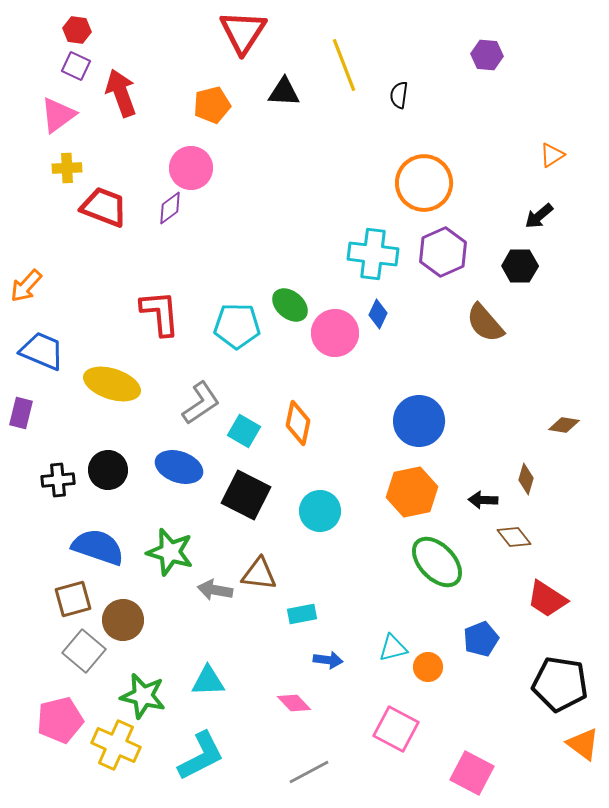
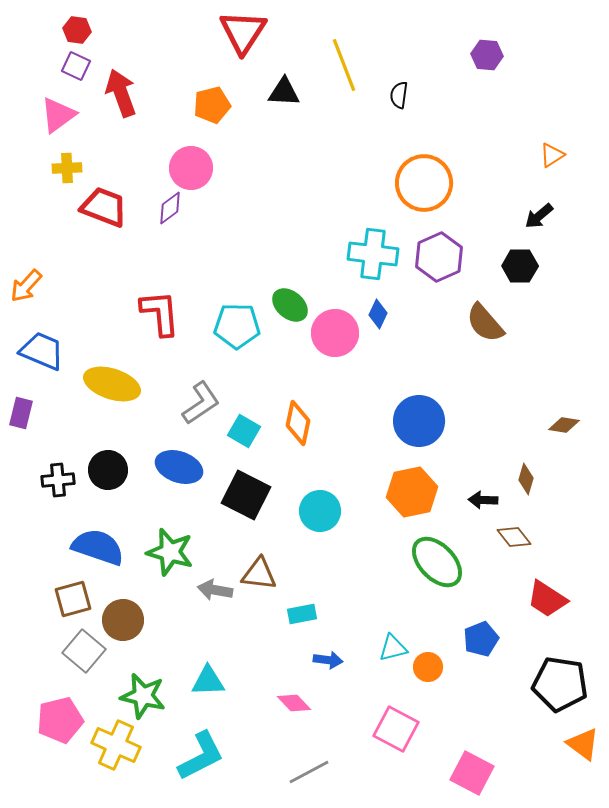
purple hexagon at (443, 252): moved 4 px left, 5 px down
